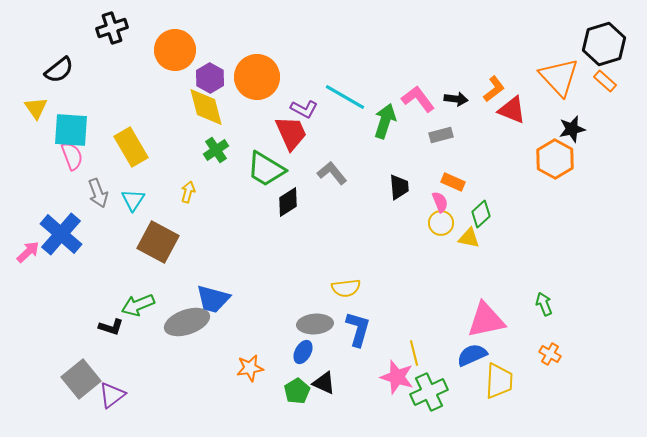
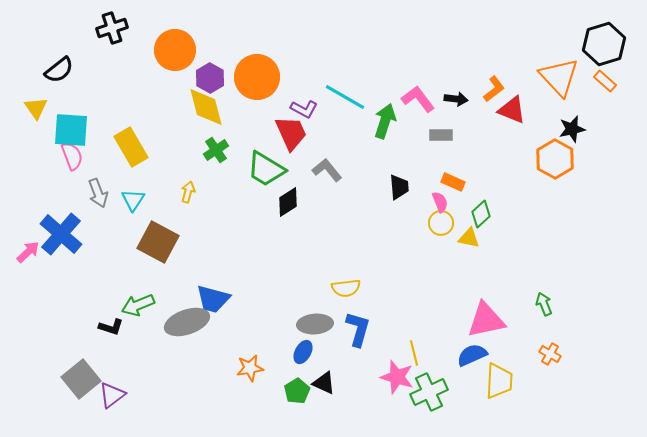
gray rectangle at (441, 135): rotated 15 degrees clockwise
gray L-shape at (332, 173): moved 5 px left, 3 px up
